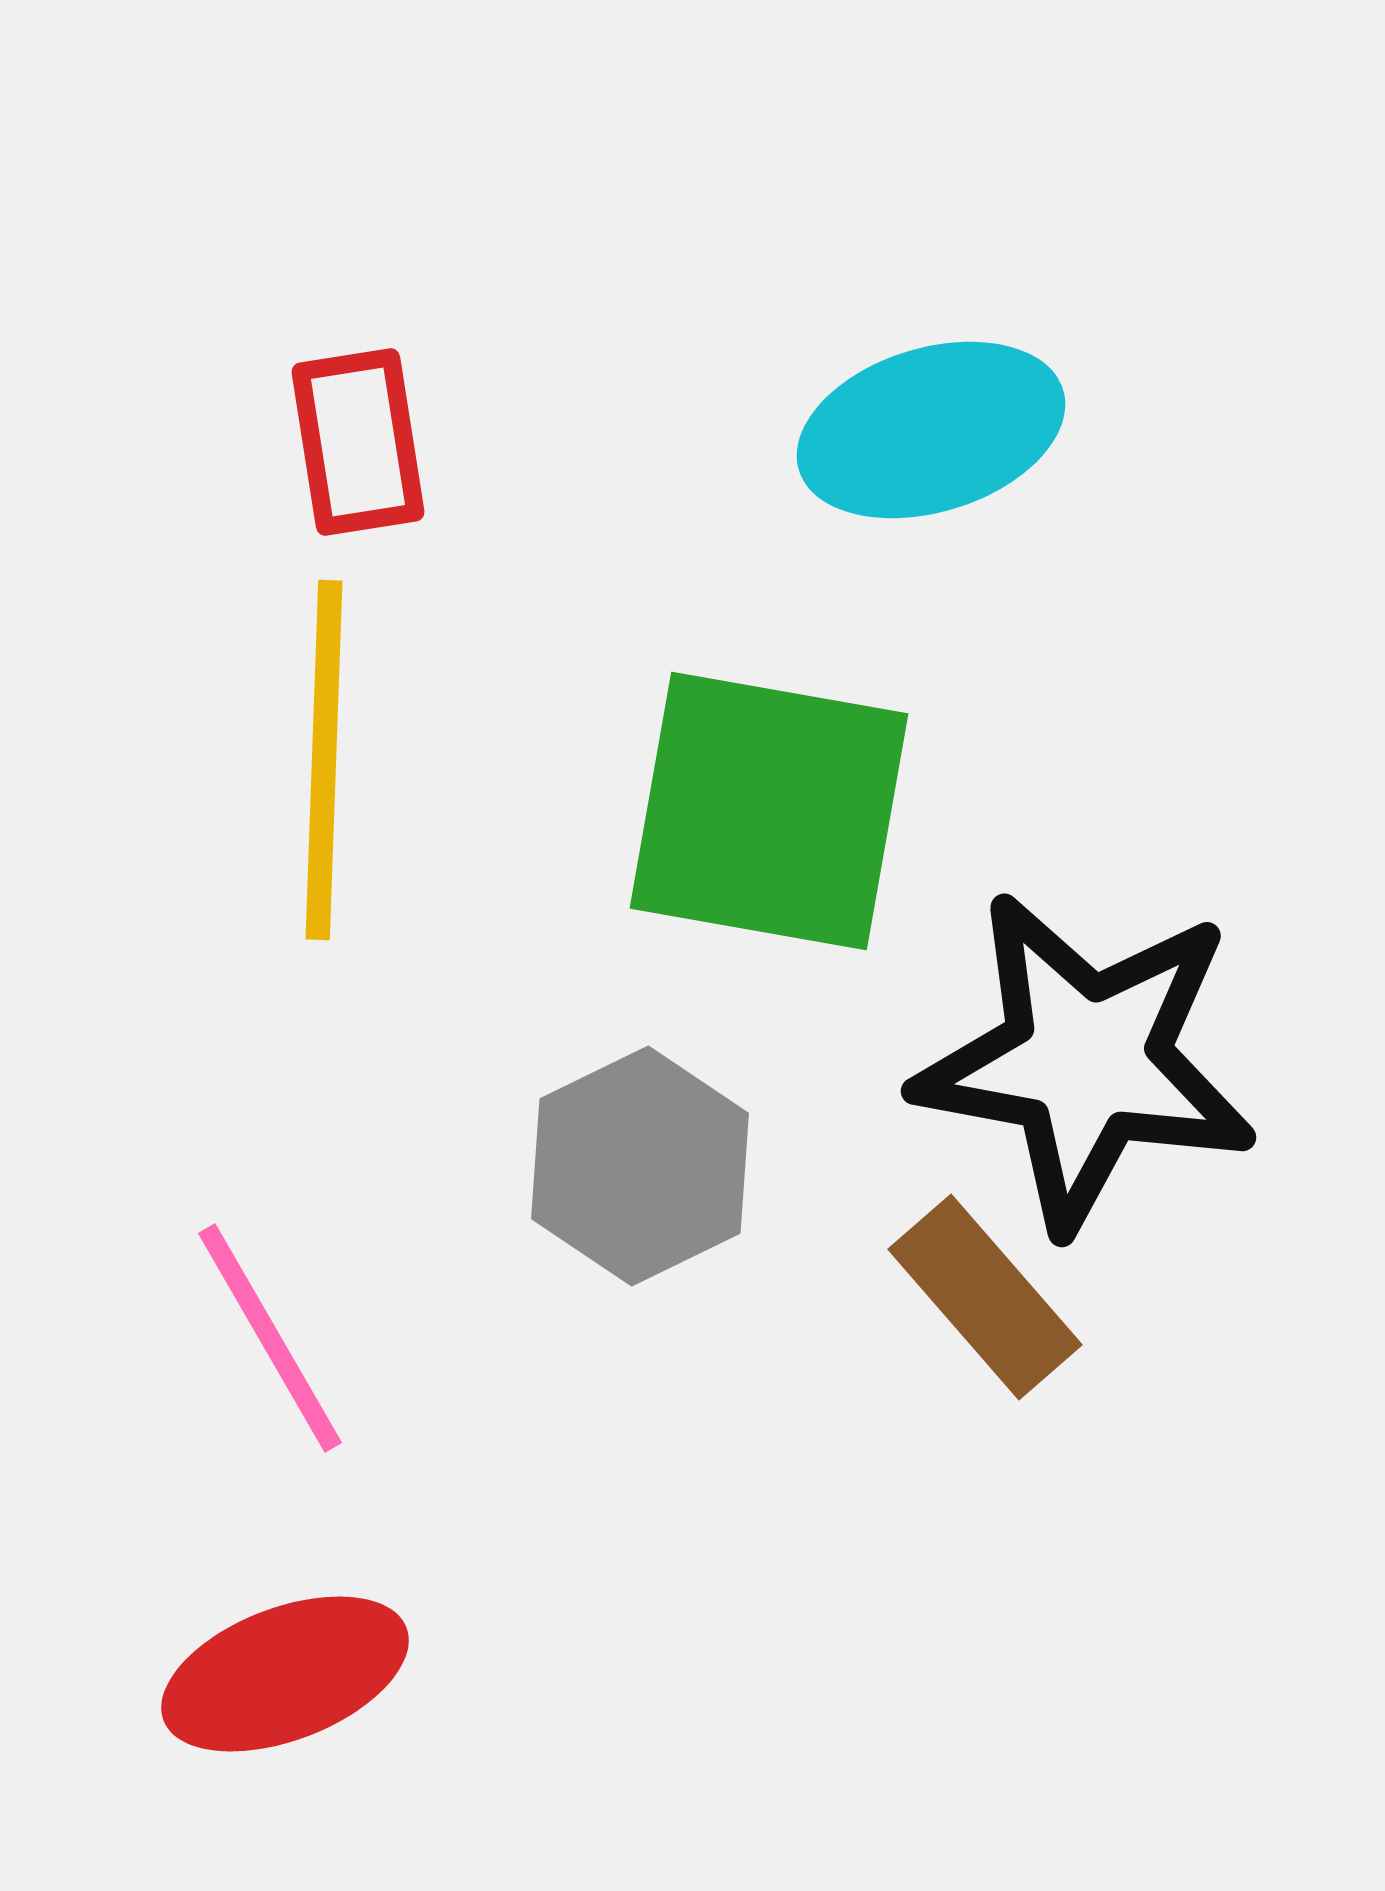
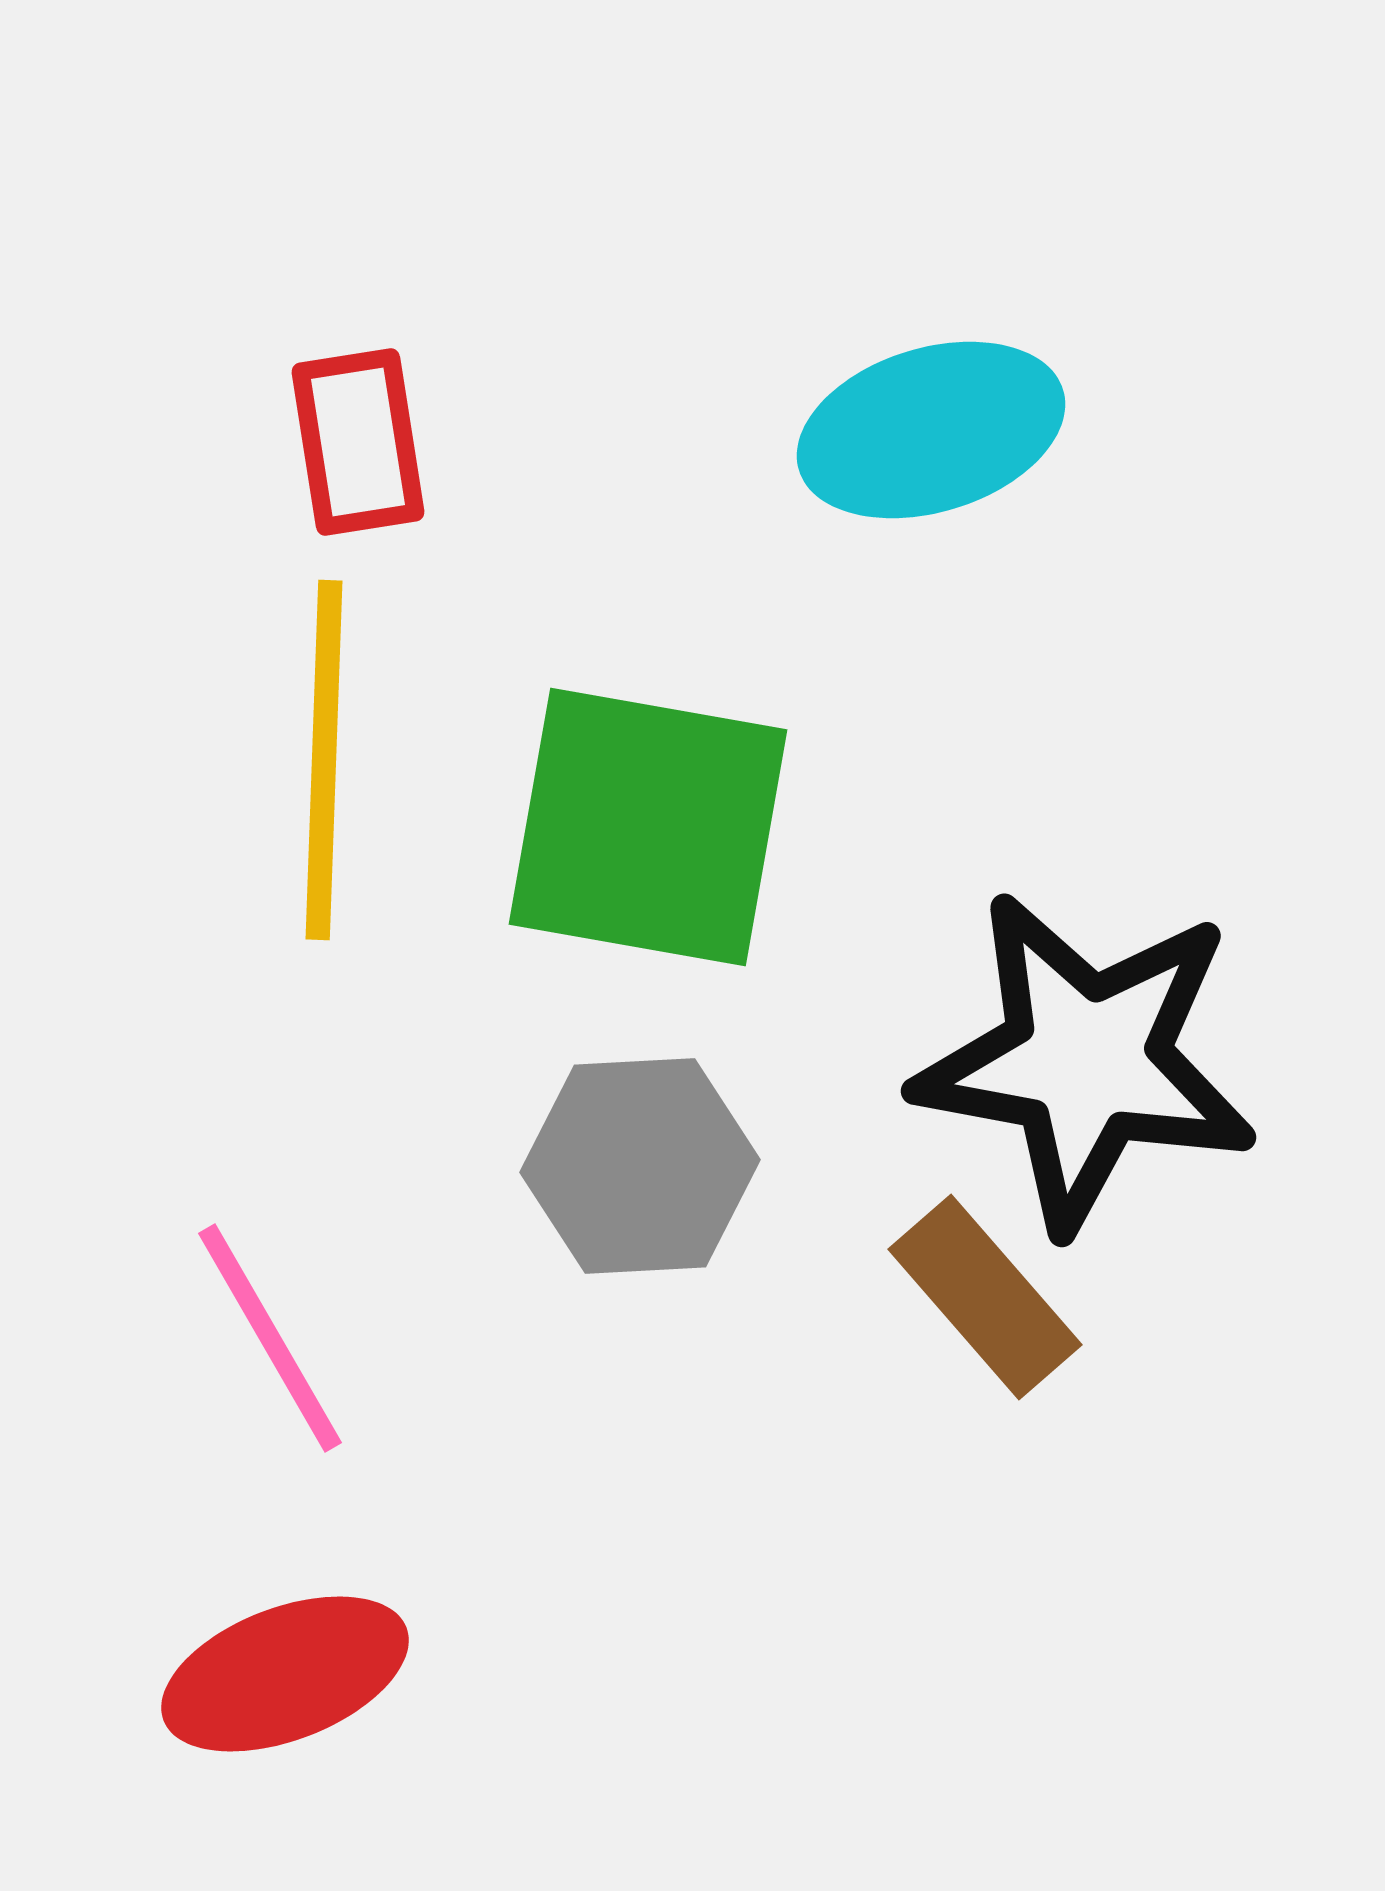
green square: moved 121 px left, 16 px down
gray hexagon: rotated 23 degrees clockwise
